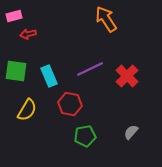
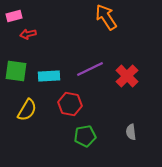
orange arrow: moved 2 px up
cyan rectangle: rotated 70 degrees counterclockwise
gray semicircle: rotated 49 degrees counterclockwise
